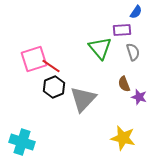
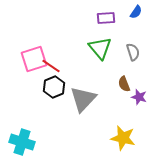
purple rectangle: moved 16 px left, 12 px up
